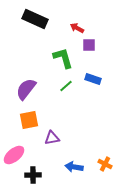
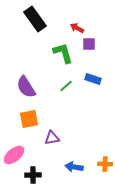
black rectangle: rotated 30 degrees clockwise
purple square: moved 1 px up
green L-shape: moved 5 px up
purple semicircle: moved 2 px up; rotated 70 degrees counterclockwise
orange square: moved 1 px up
orange cross: rotated 24 degrees counterclockwise
